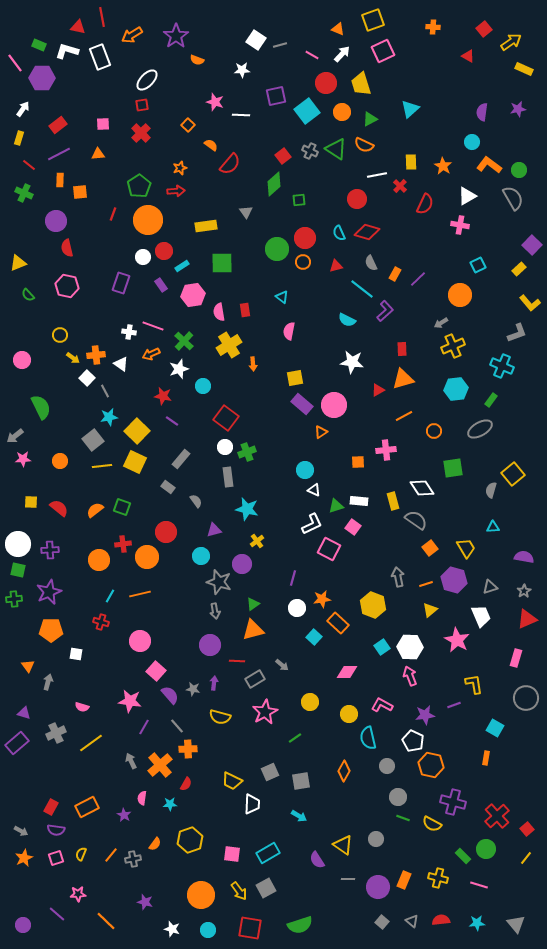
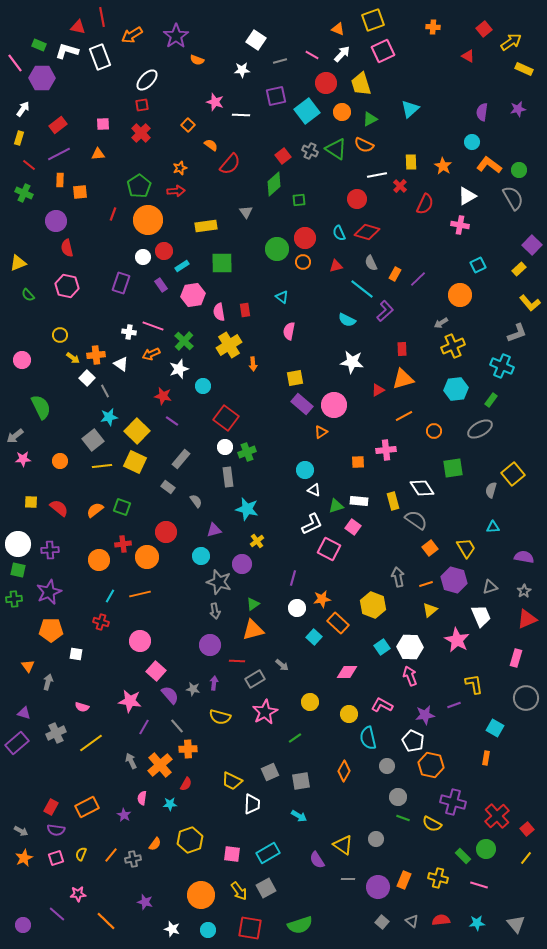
gray line at (280, 45): moved 16 px down
